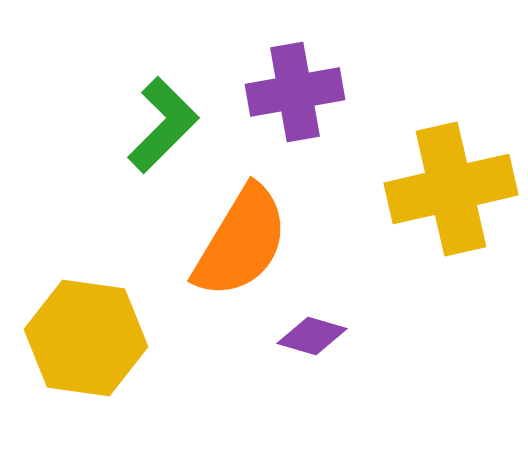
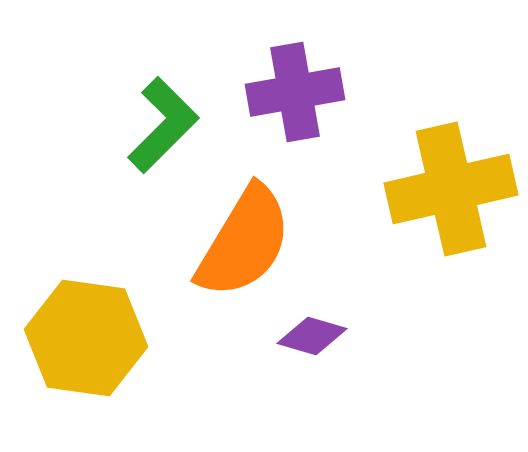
orange semicircle: moved 3 px right
